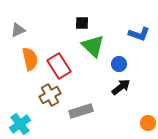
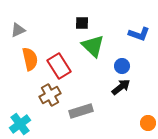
blue circle: moved 3 px right, 2 px down
